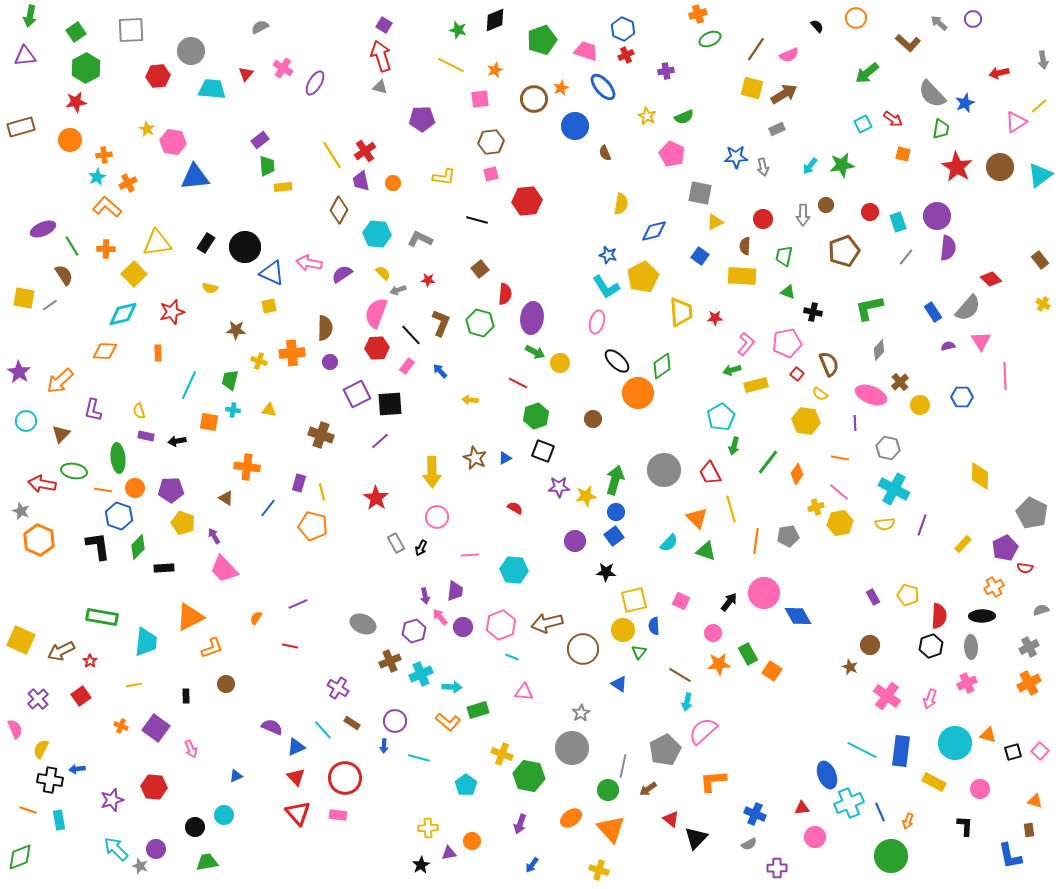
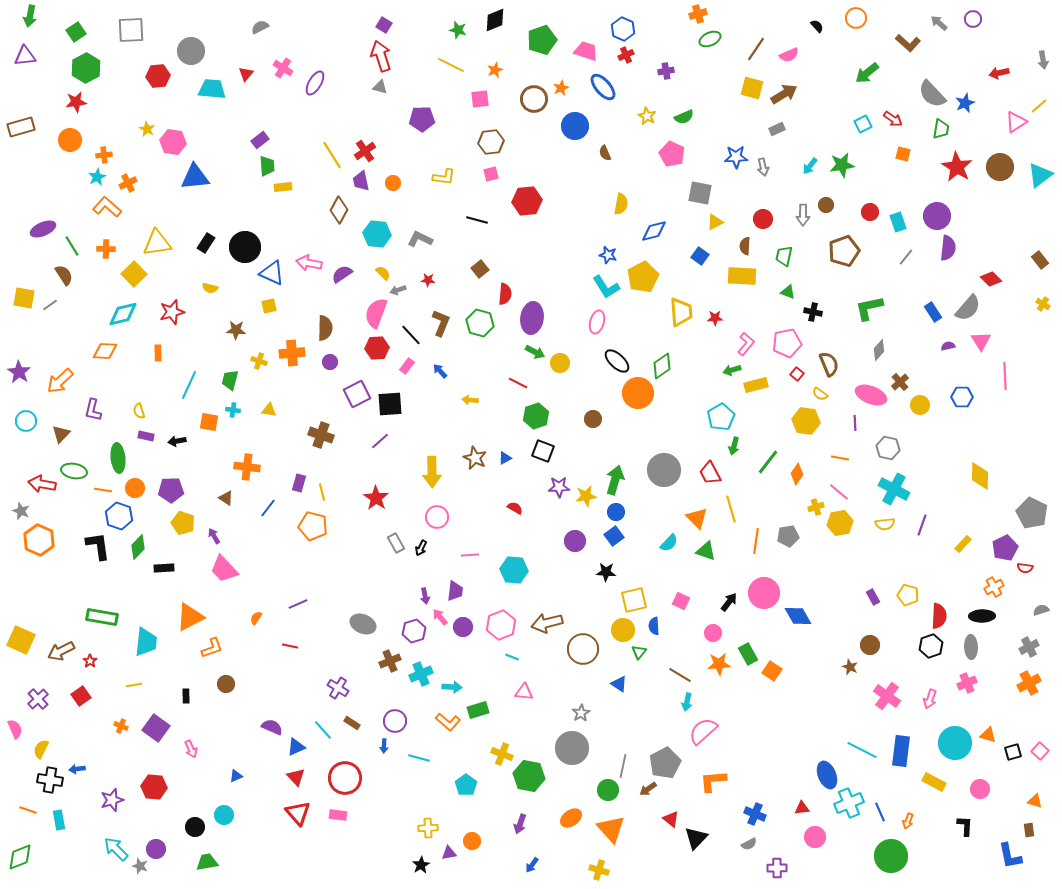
gray pentagon at (665, 750): moved 13 px down
